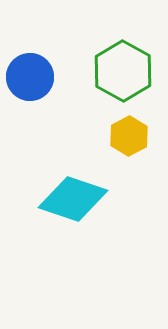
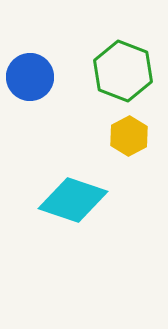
green hexagon: rotated 8 degrees counterclockwise
cyan diamond: moved 1 px down
